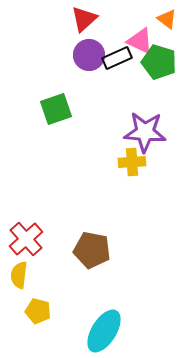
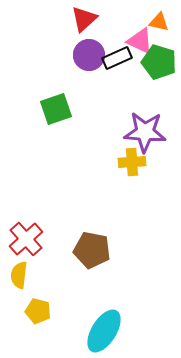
orange triangle: moved 8 px left, 3 px down; rotated 25 degrees counterclockwise
